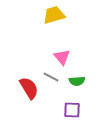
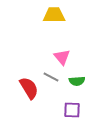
yellow trapezoid: rotated 15 degrees clockwise
